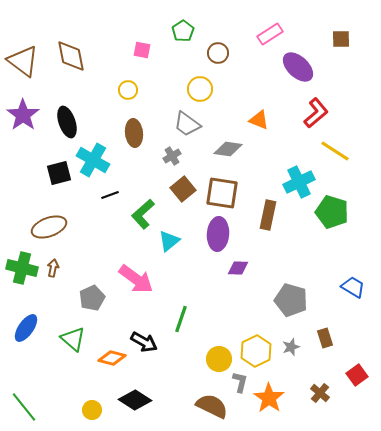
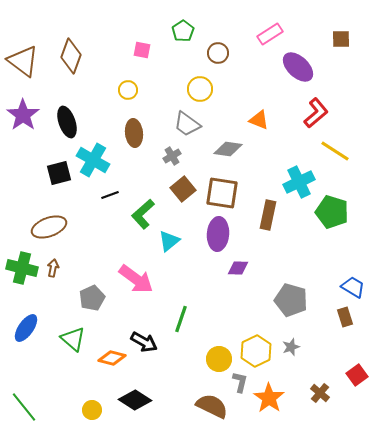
brown diamond at (71, 56): rotated 32 degrees clockwise
brown rectangle at (325, 338): moved 20 px right, 21 px up
